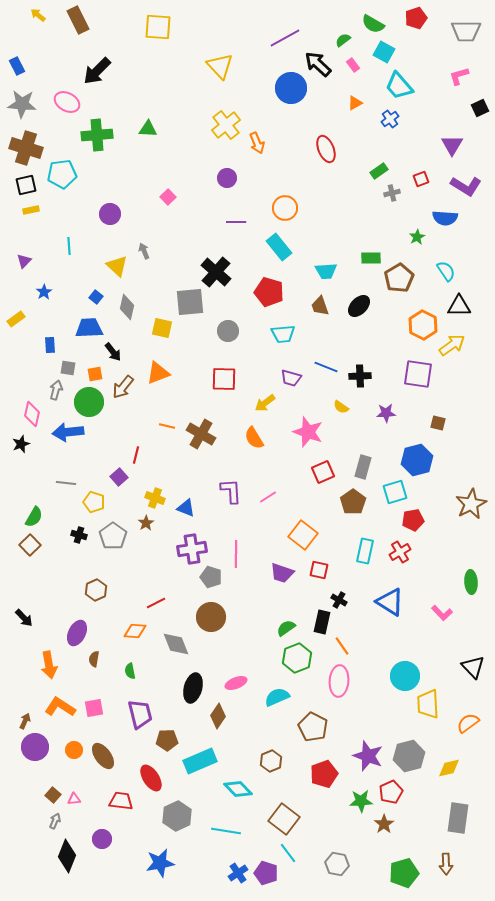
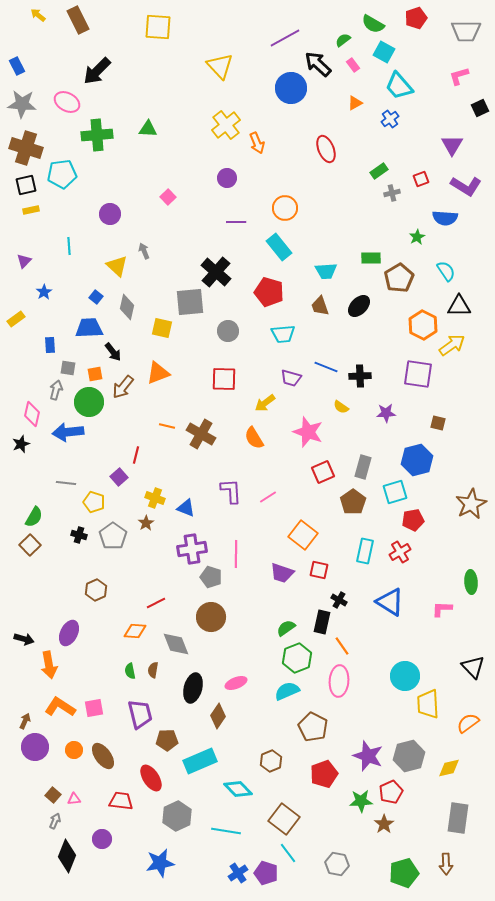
pink L-shape at (442, 613): moved 4 px up; rotated 135 degrees clockwise
black arrow at (24, 618): moved 21 px down; rotated 30 degrees counterclockwise
purple ellipse at (77, 633): moved 8 px left
brown semicircle at (94, 659): moved 59 px right, 11 px down
cyan semicircle at (277, 697): moved 10 px right, 6 px up
